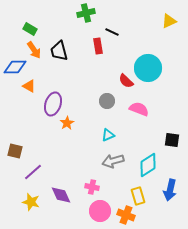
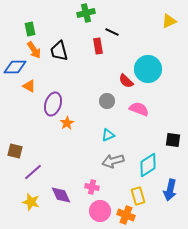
green rectangle: rotated 48 degrees clockwise
cyan circle: moved 1 px down
black square: moved 1 px right
